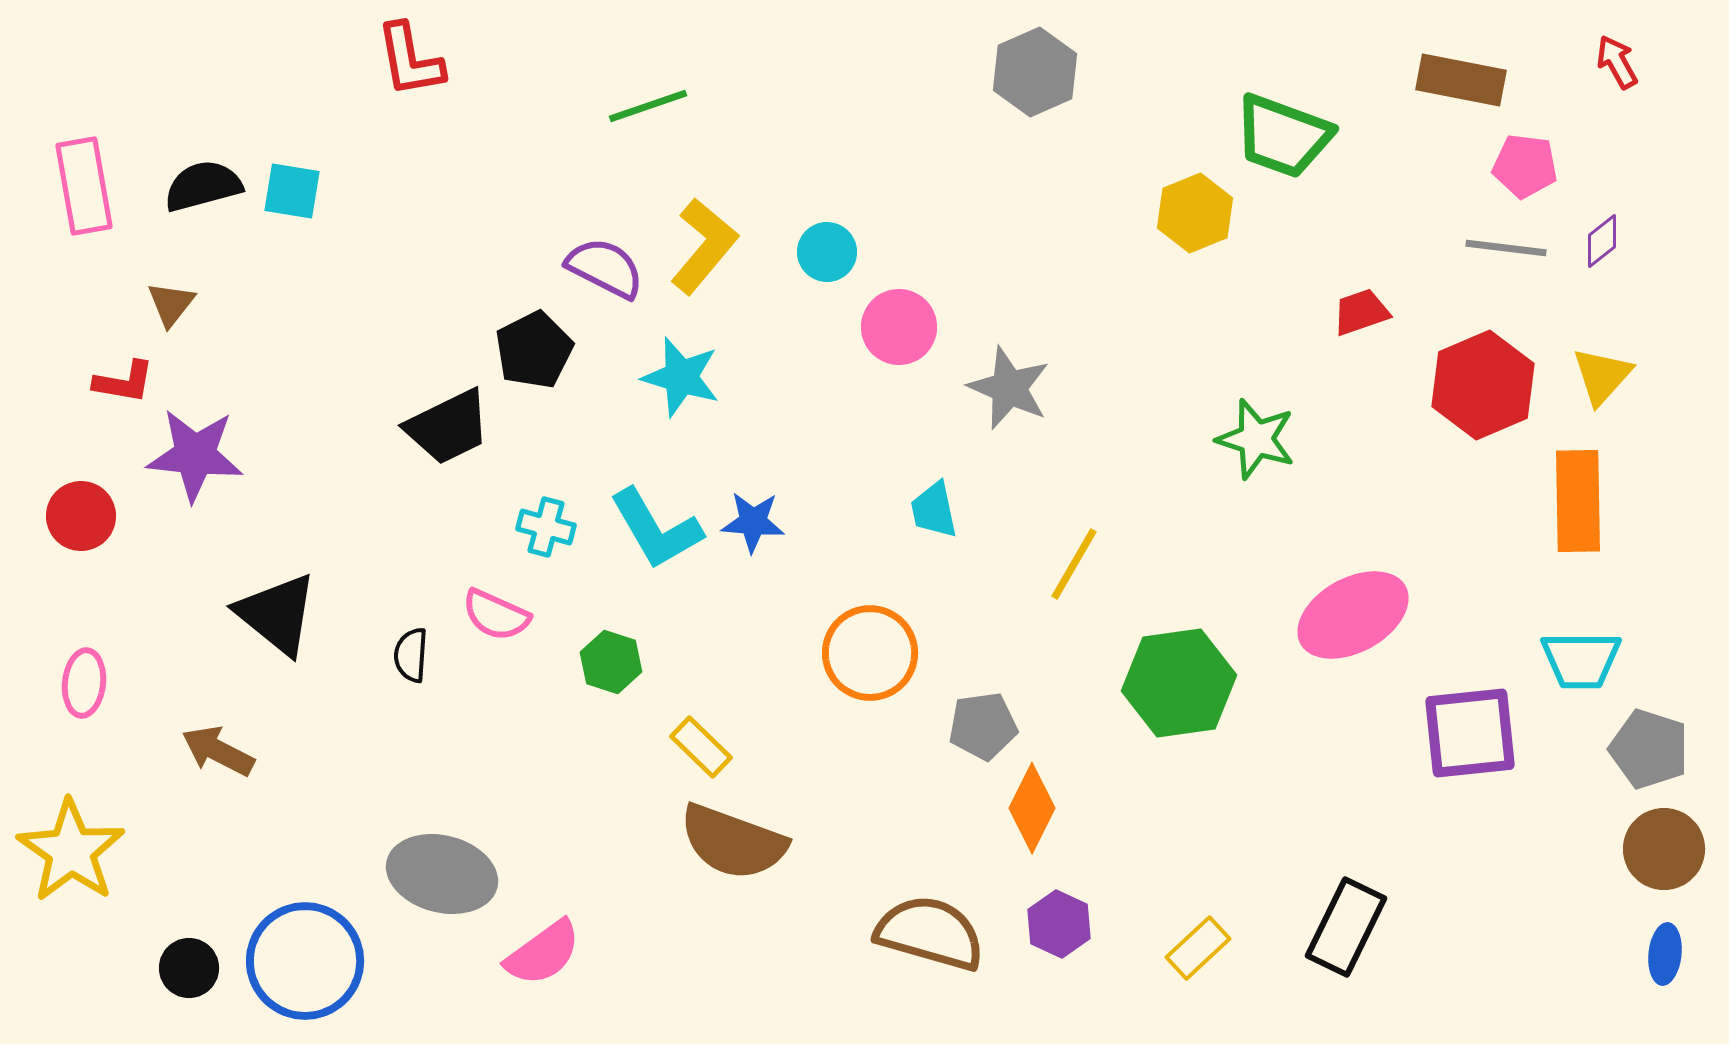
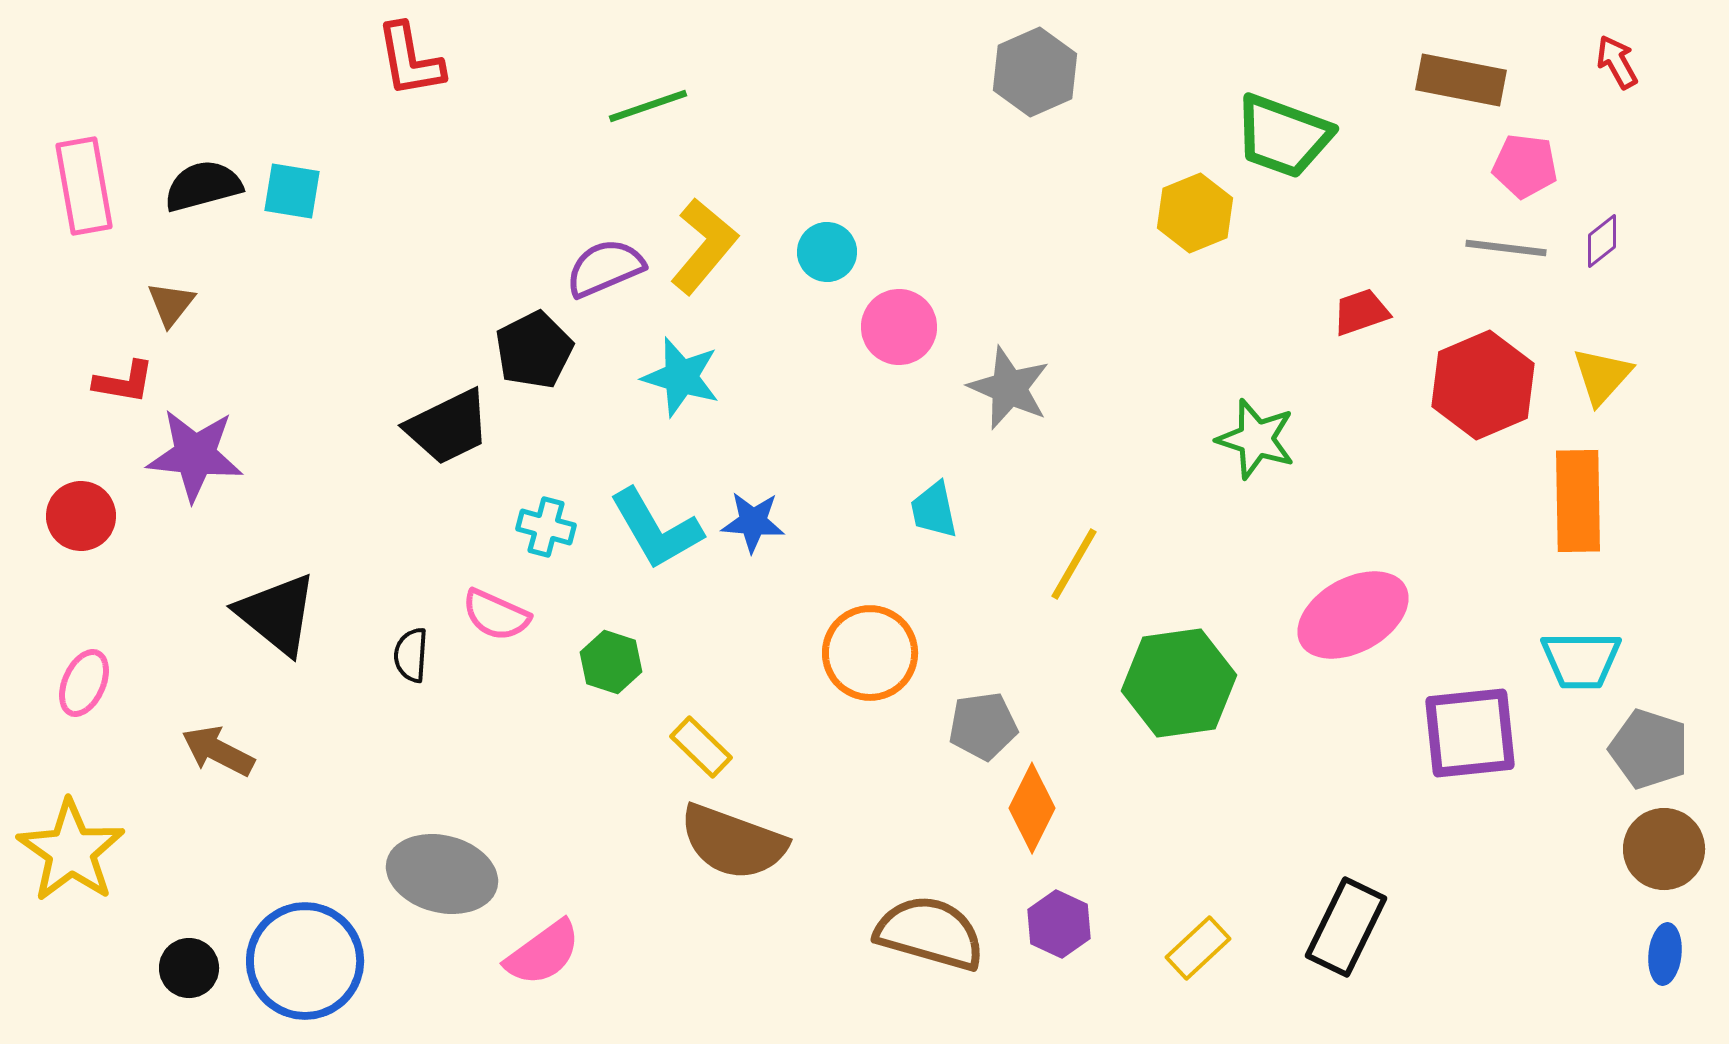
purple semicircle at (605, 268): rotated 50 degrees counterclockwise
pink ellipse at (84, 683): rotated 18 degrees clockwise
